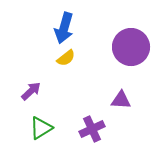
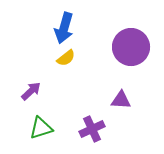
green triangle: rotated 15 degrees clockwise
